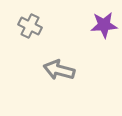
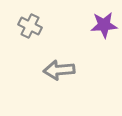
gray arrow: rotated 20 degrees counterclockwise
